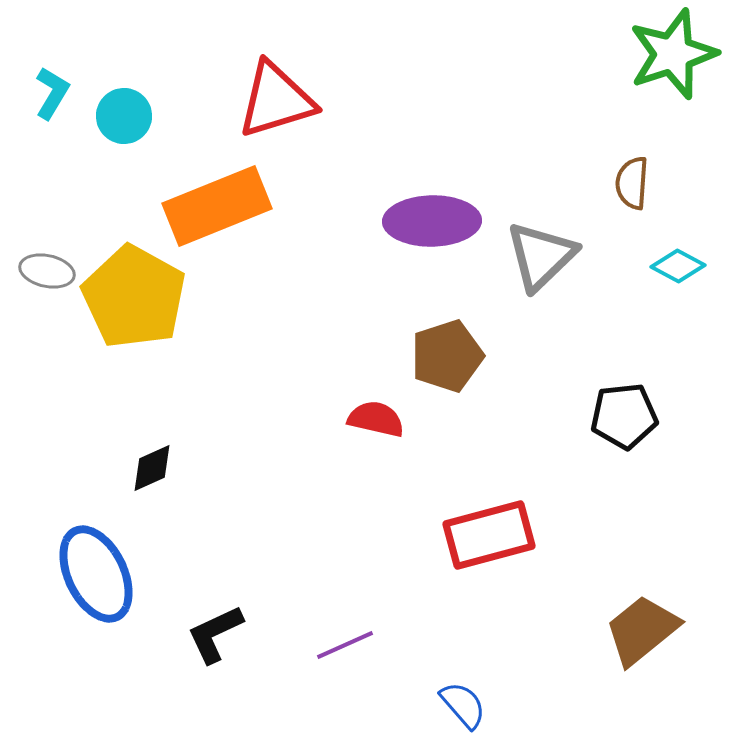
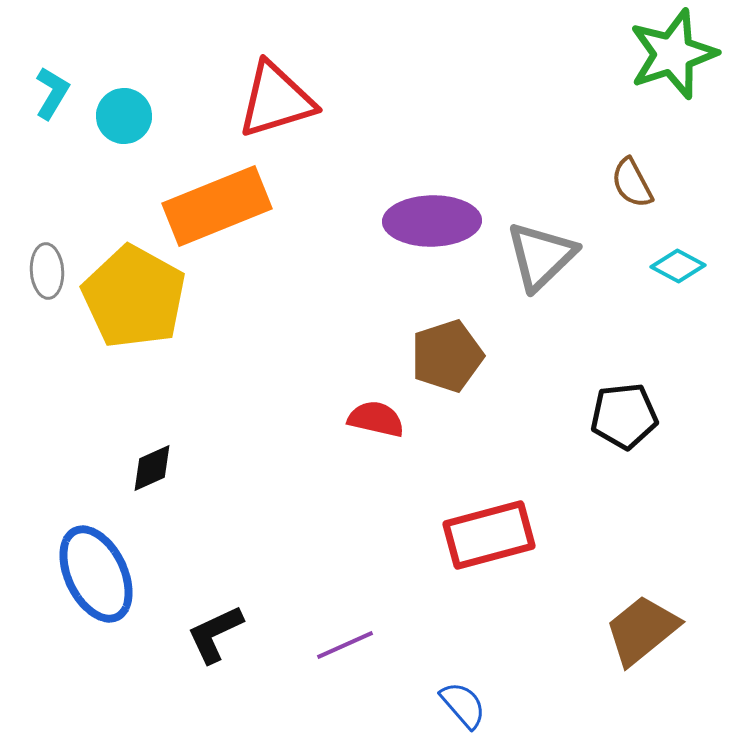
brown semicircle: rotated 32 degrees counterclockwise
gray ellipse: rotated 74 degrees clockwise
